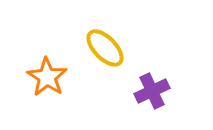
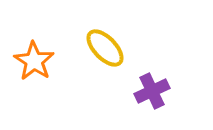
orange star: moved 13 px left, 16 px up
